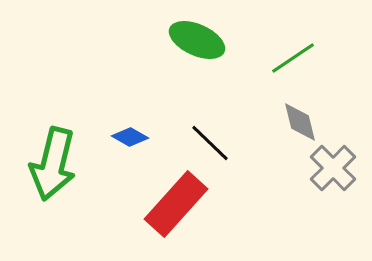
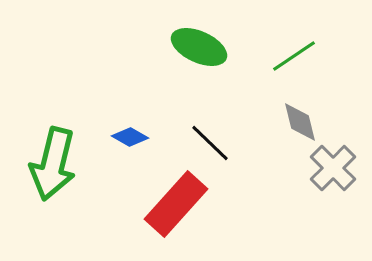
green ellipse: moved 2 px right, 7 px down
green line: moved 1 px right, 2 px up
